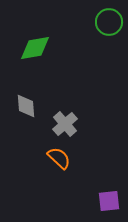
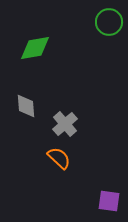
purple square: rotated 15 degrees clockwise
